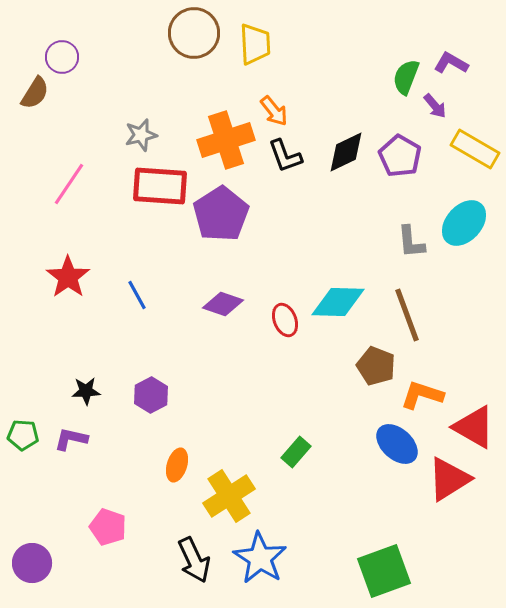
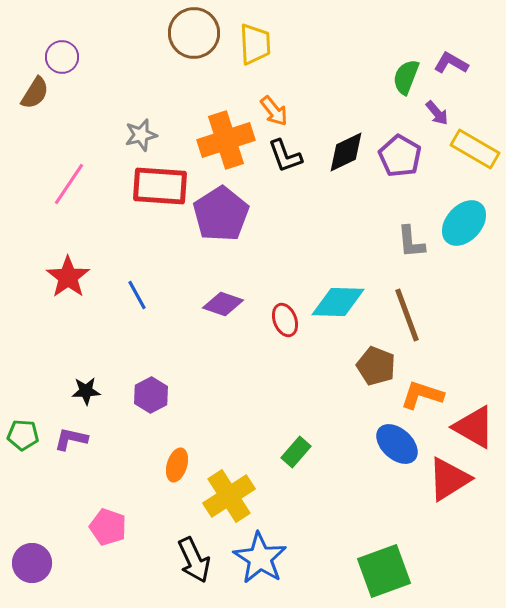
purple arrow at (435, 106): moved 2 px right, 7 px down
